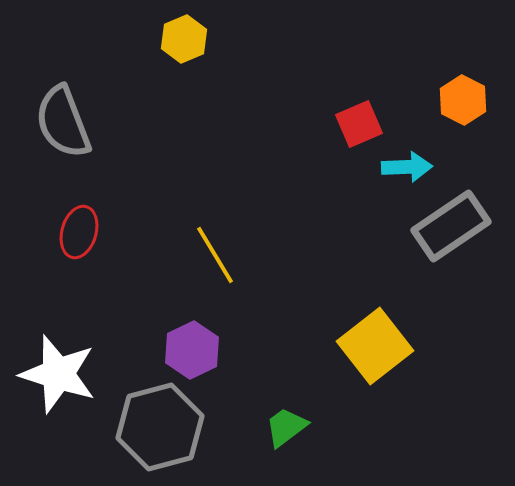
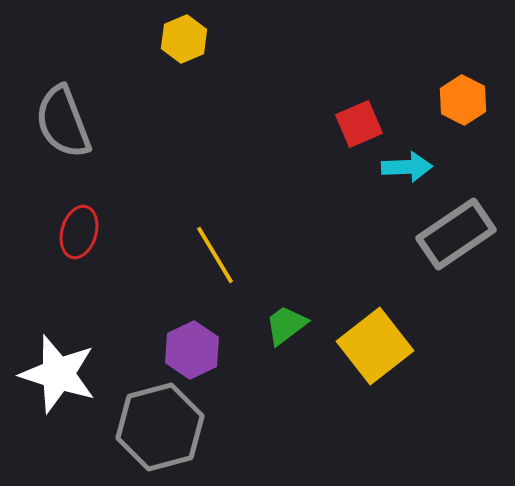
gray rectangle: moved 5 px right, 8 px down
green trapezoid: moved 102 px up
